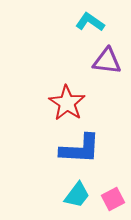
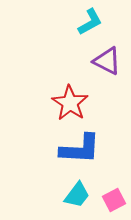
cyan L-shape: rotated 116 degrees clockwise
purple triangle: rotated 20 degrees clockwise
red star: moved 3 px right
pink square: moved 1 px right, 1 px down
